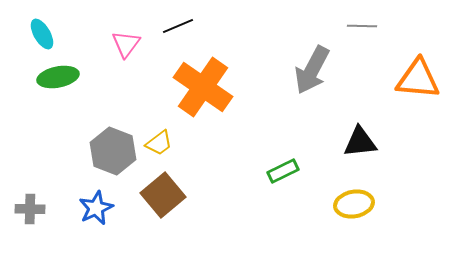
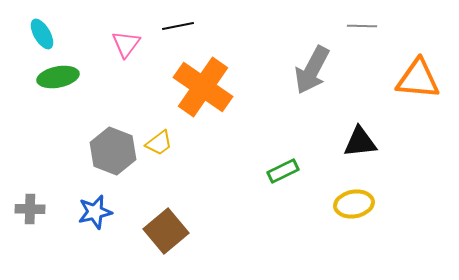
black line: rotated 12 degrees clockwise
brown square: moved 3 px right, 36 px down
blue star: moved 1 px left, 4 px down; rotated 12 degrees clockwise
